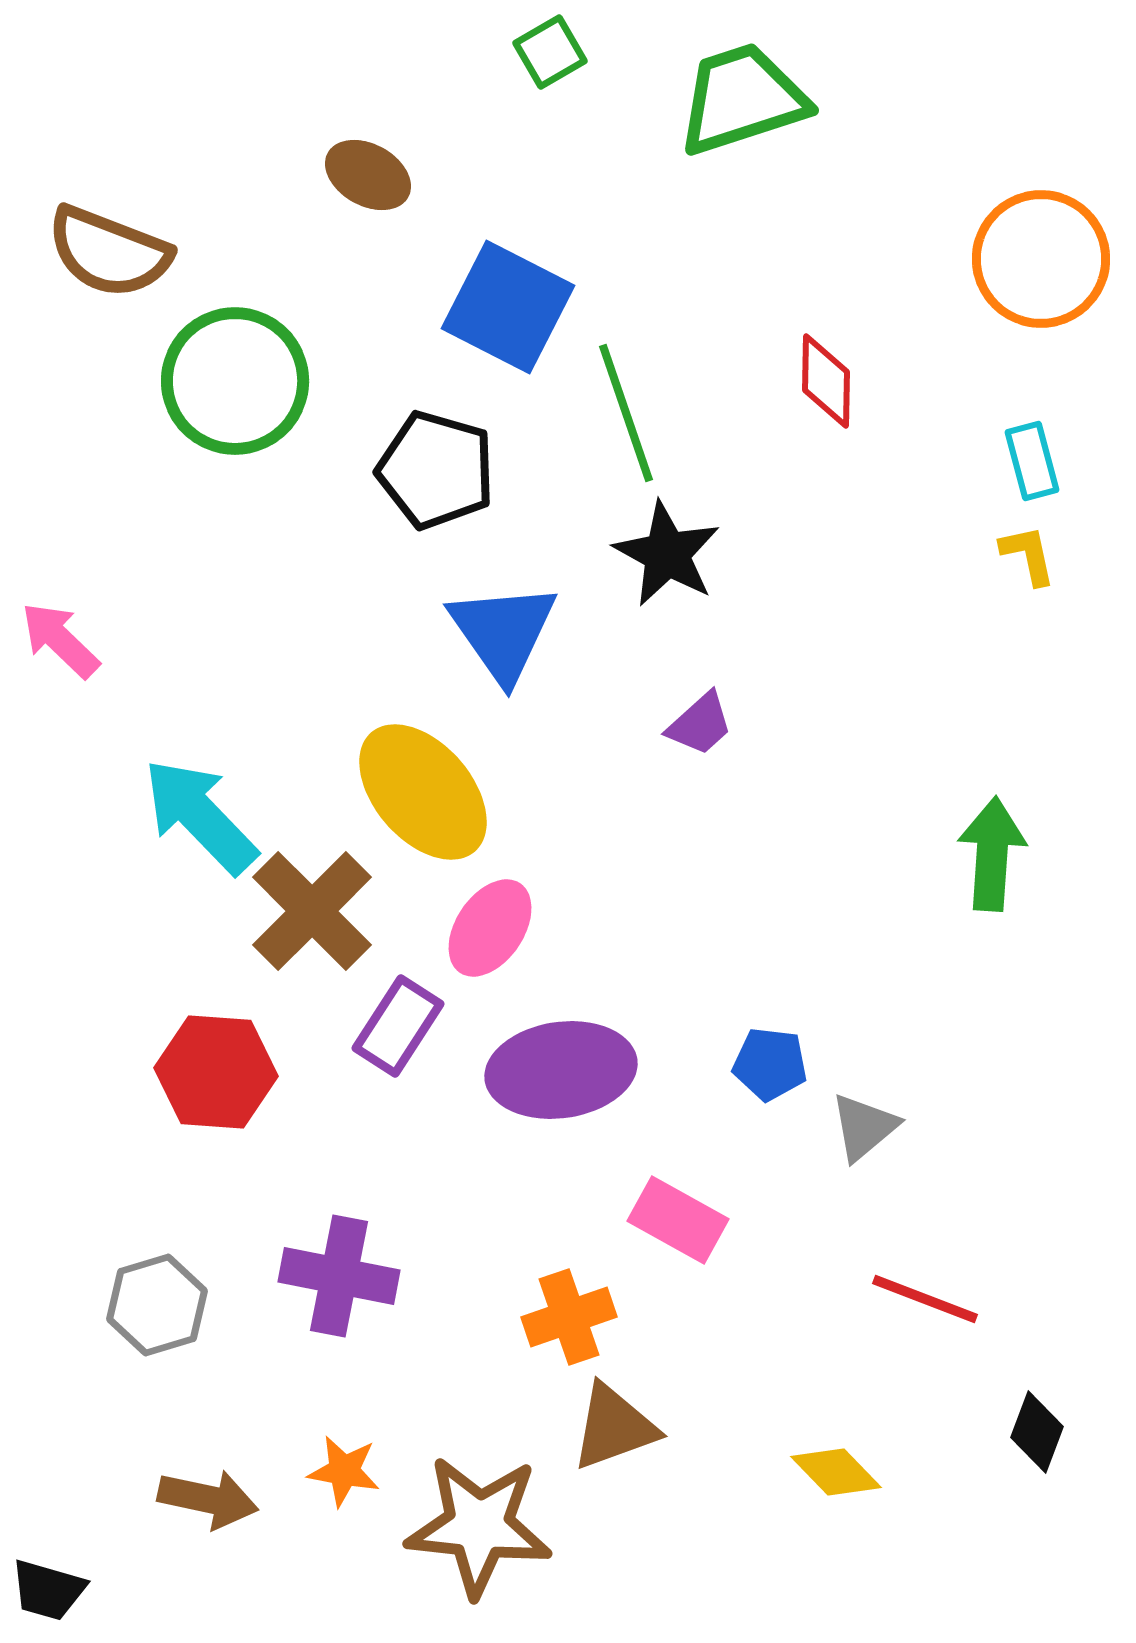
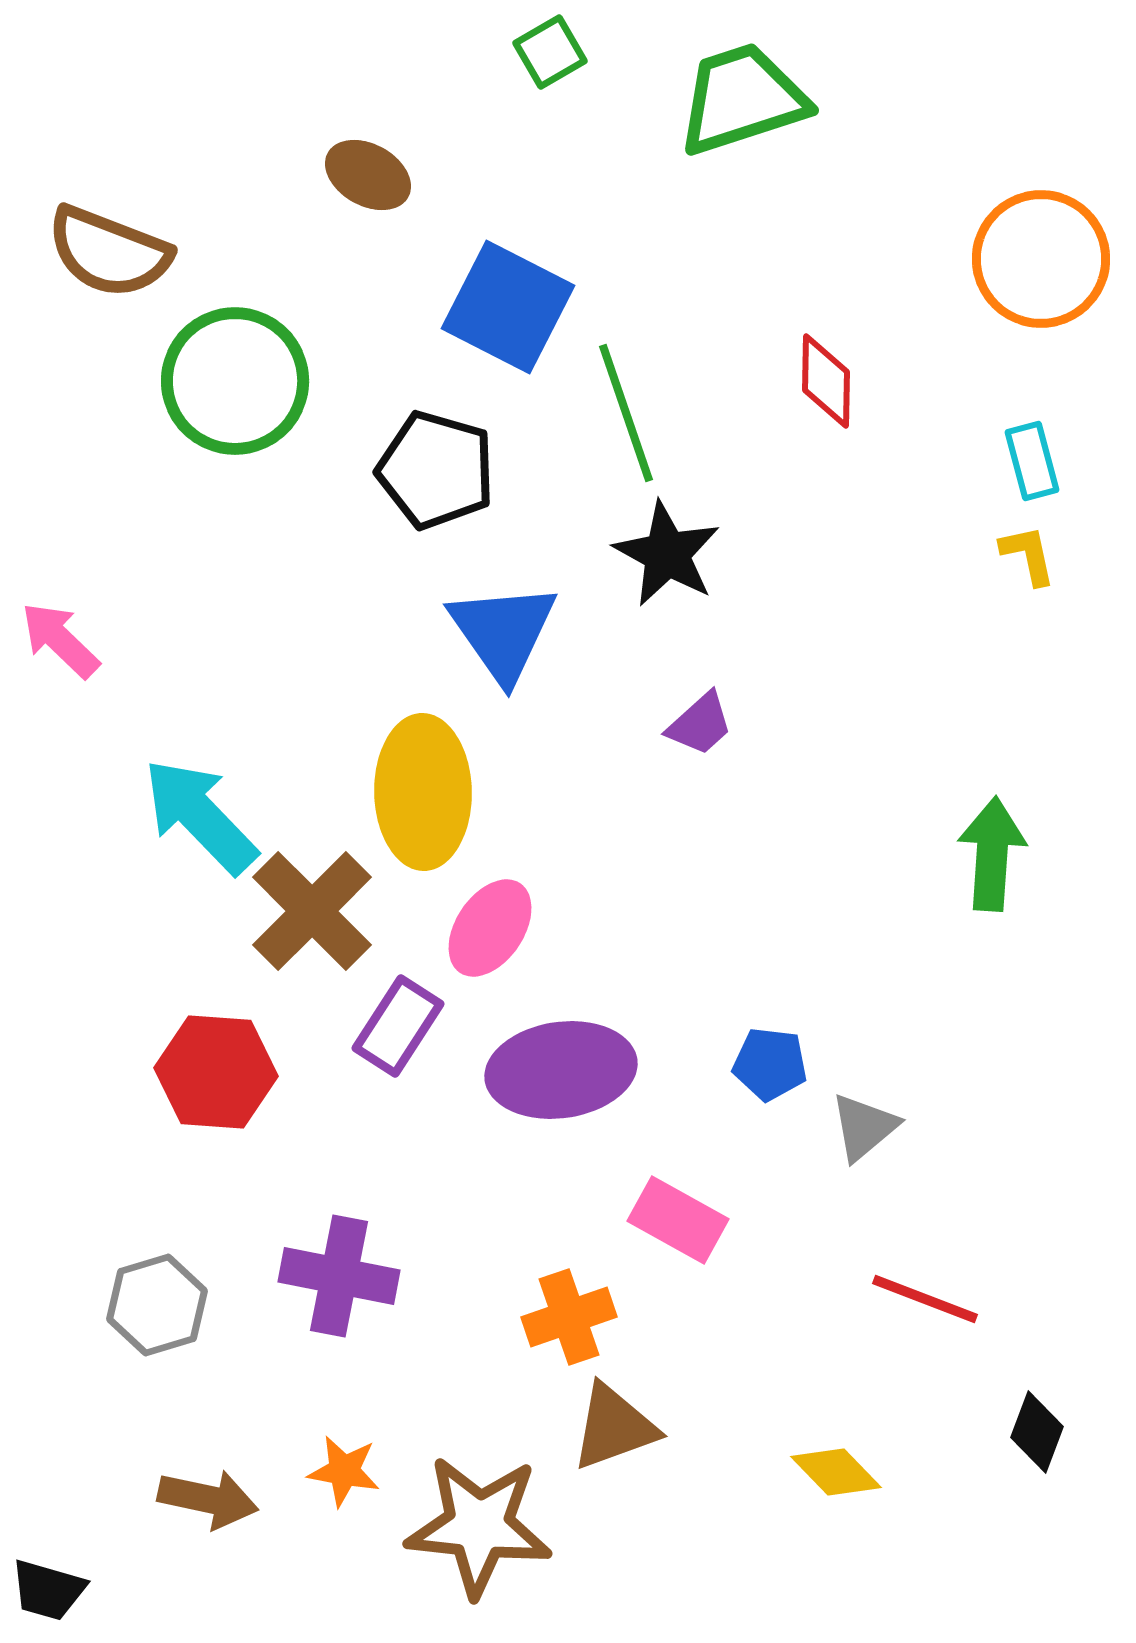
yellow ellipse: rotated 40 degrees clockwise
